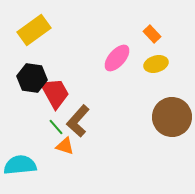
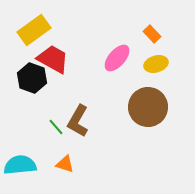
black hexagon: rotated 12 degrees clockwise
red trapezoid: moved 2 px left, 34 px up; rotated 32 degrees counterclockwise
brown circle: moved 24 px left, 10 px up
brown L-shape: rotated 12 degrees counterclockwise
orange triangle: moved 18 px down
